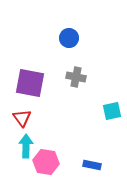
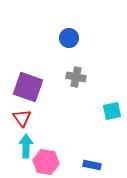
purple square: moved 2 px left, 4 px down; rotated 8 degrees clockwise
